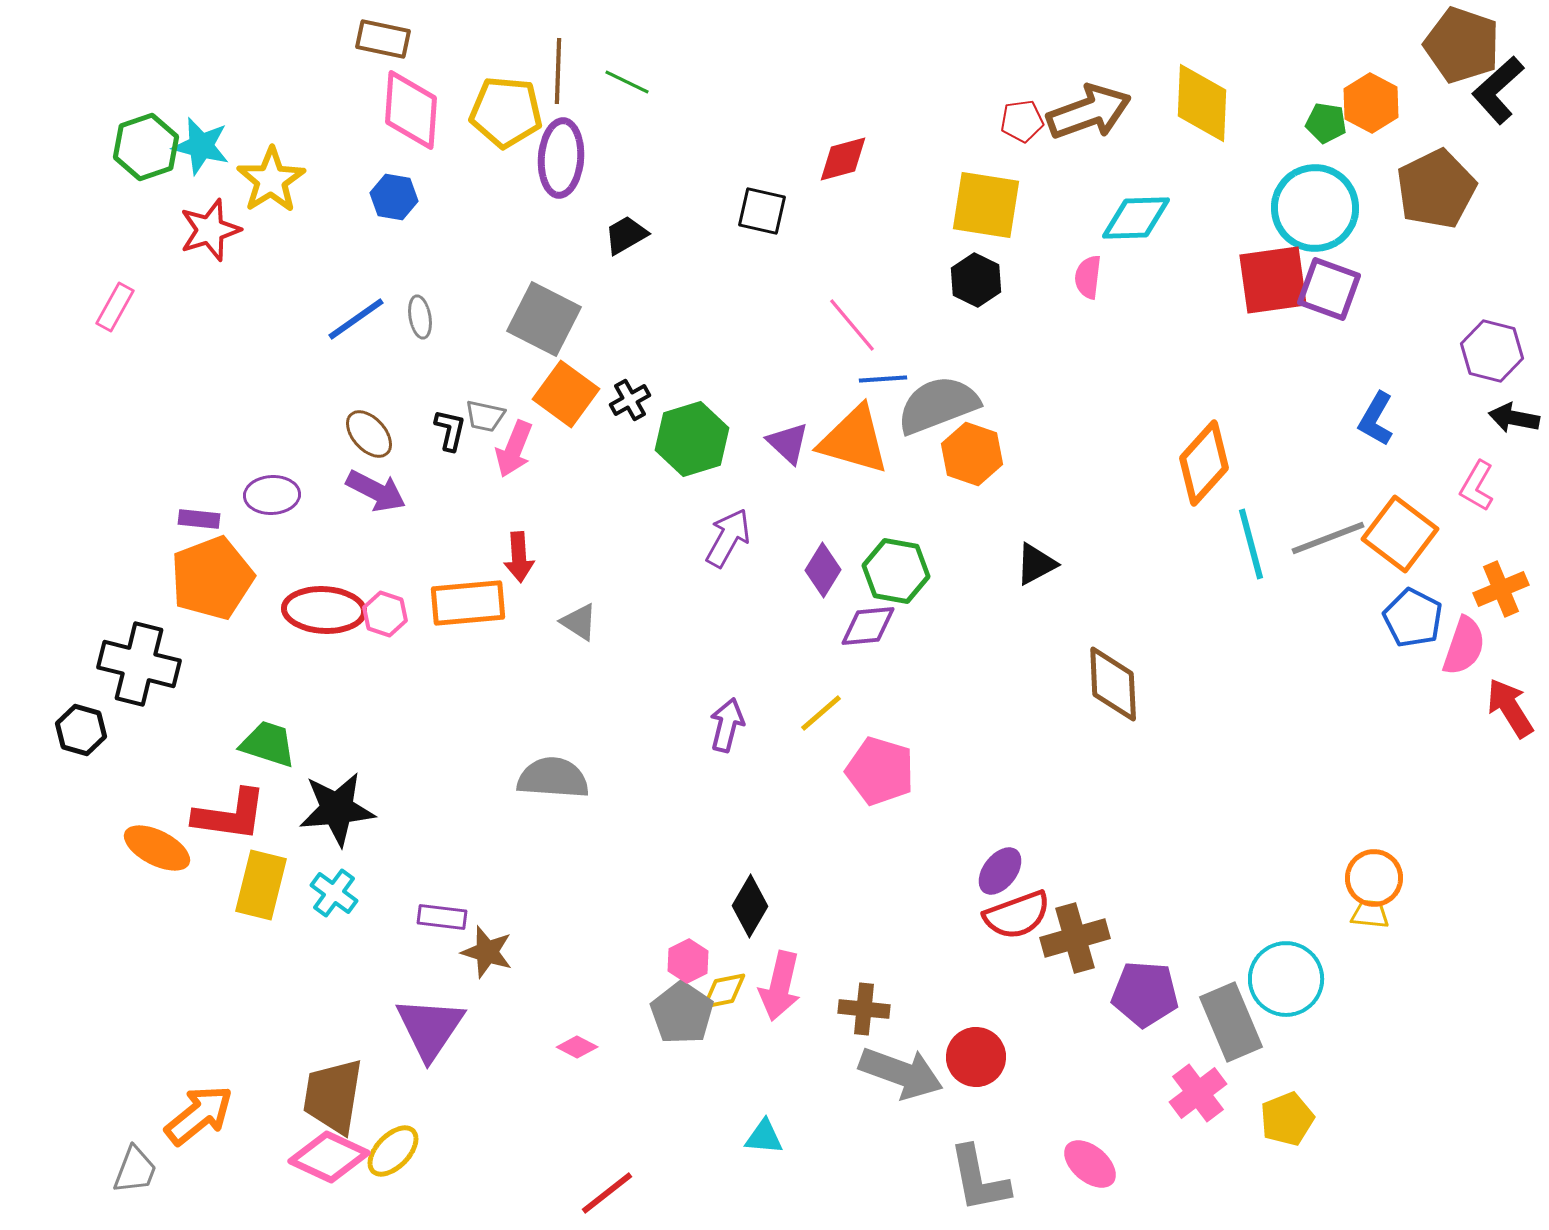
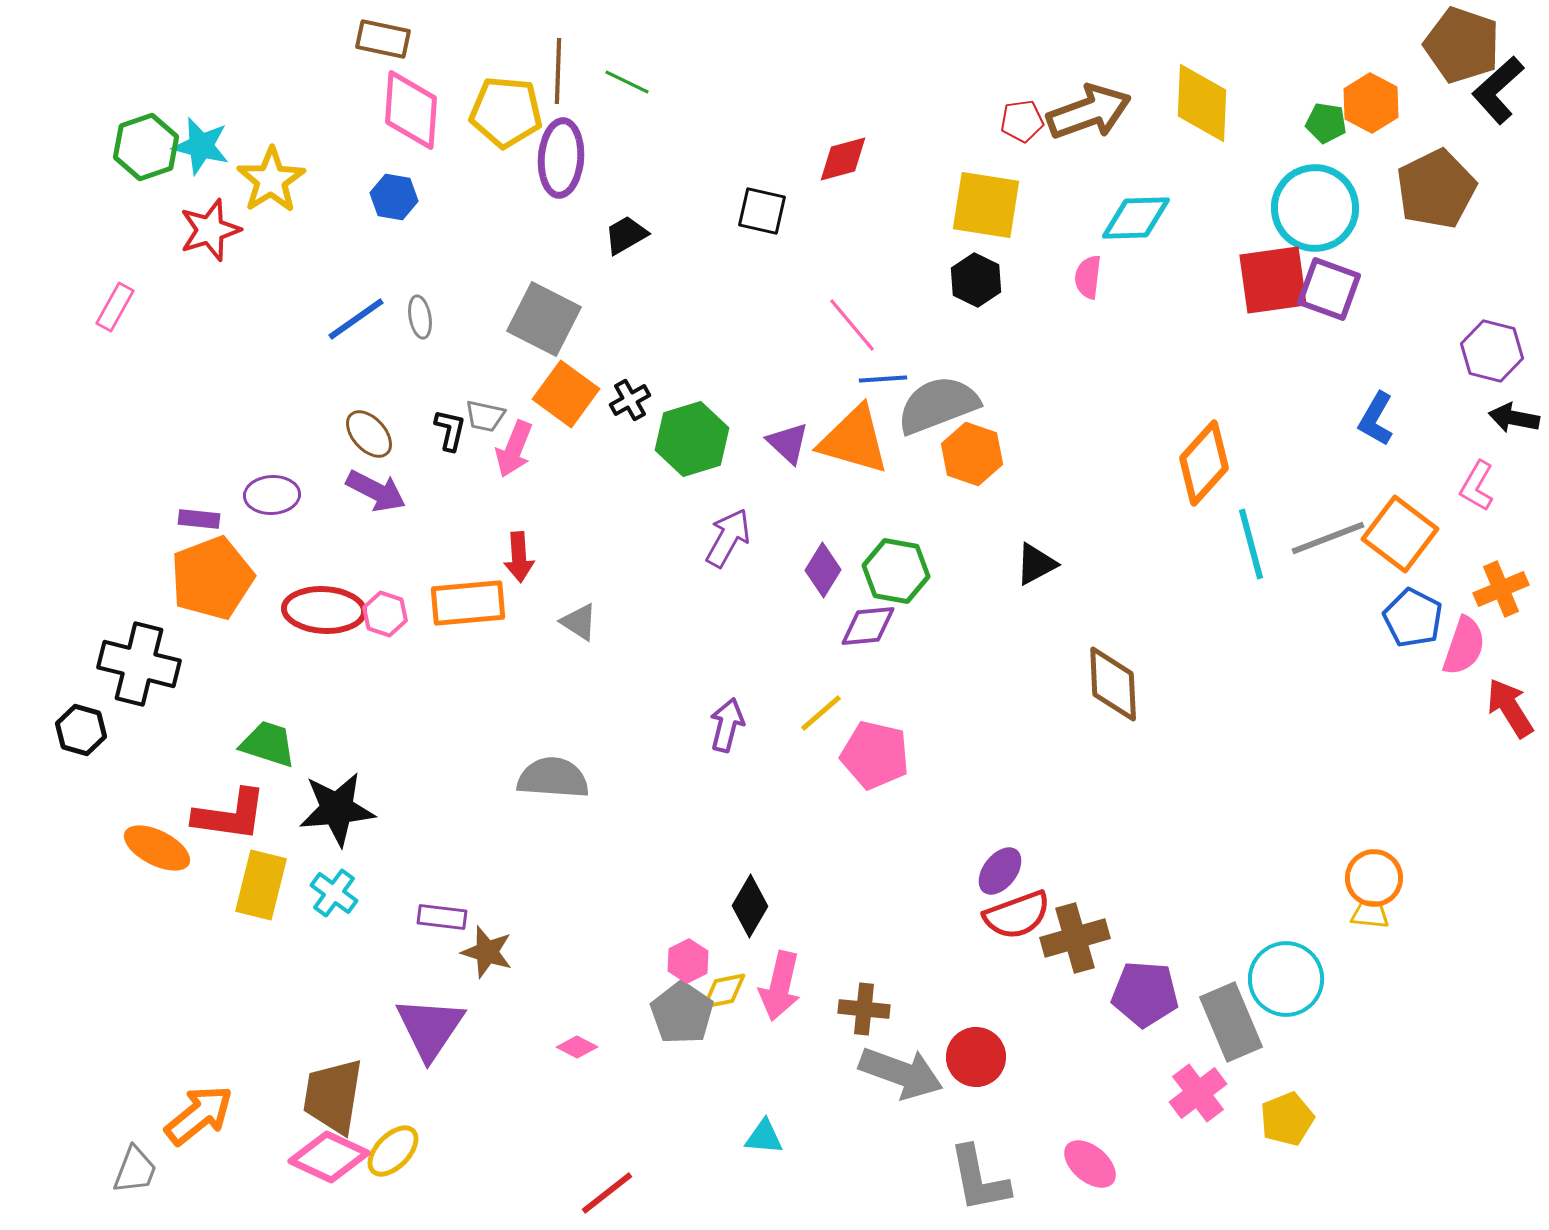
pink pentagon at (880, 771): moved 5 px left, 16 px up; rotated 4 degrees counterclockwise
